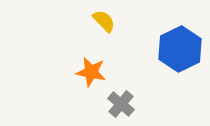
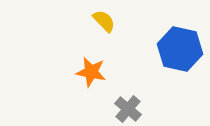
blue hexagon: rotated 21 degrees counterclockwise
gray cross: moved 7 px right, 5 px down
